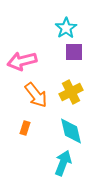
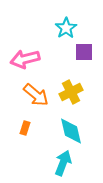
purple square: moved 10 px right
pink arrow: moved 3 px right, 2 px up
orange arrow: rotated 12 degrees counterclockwise
